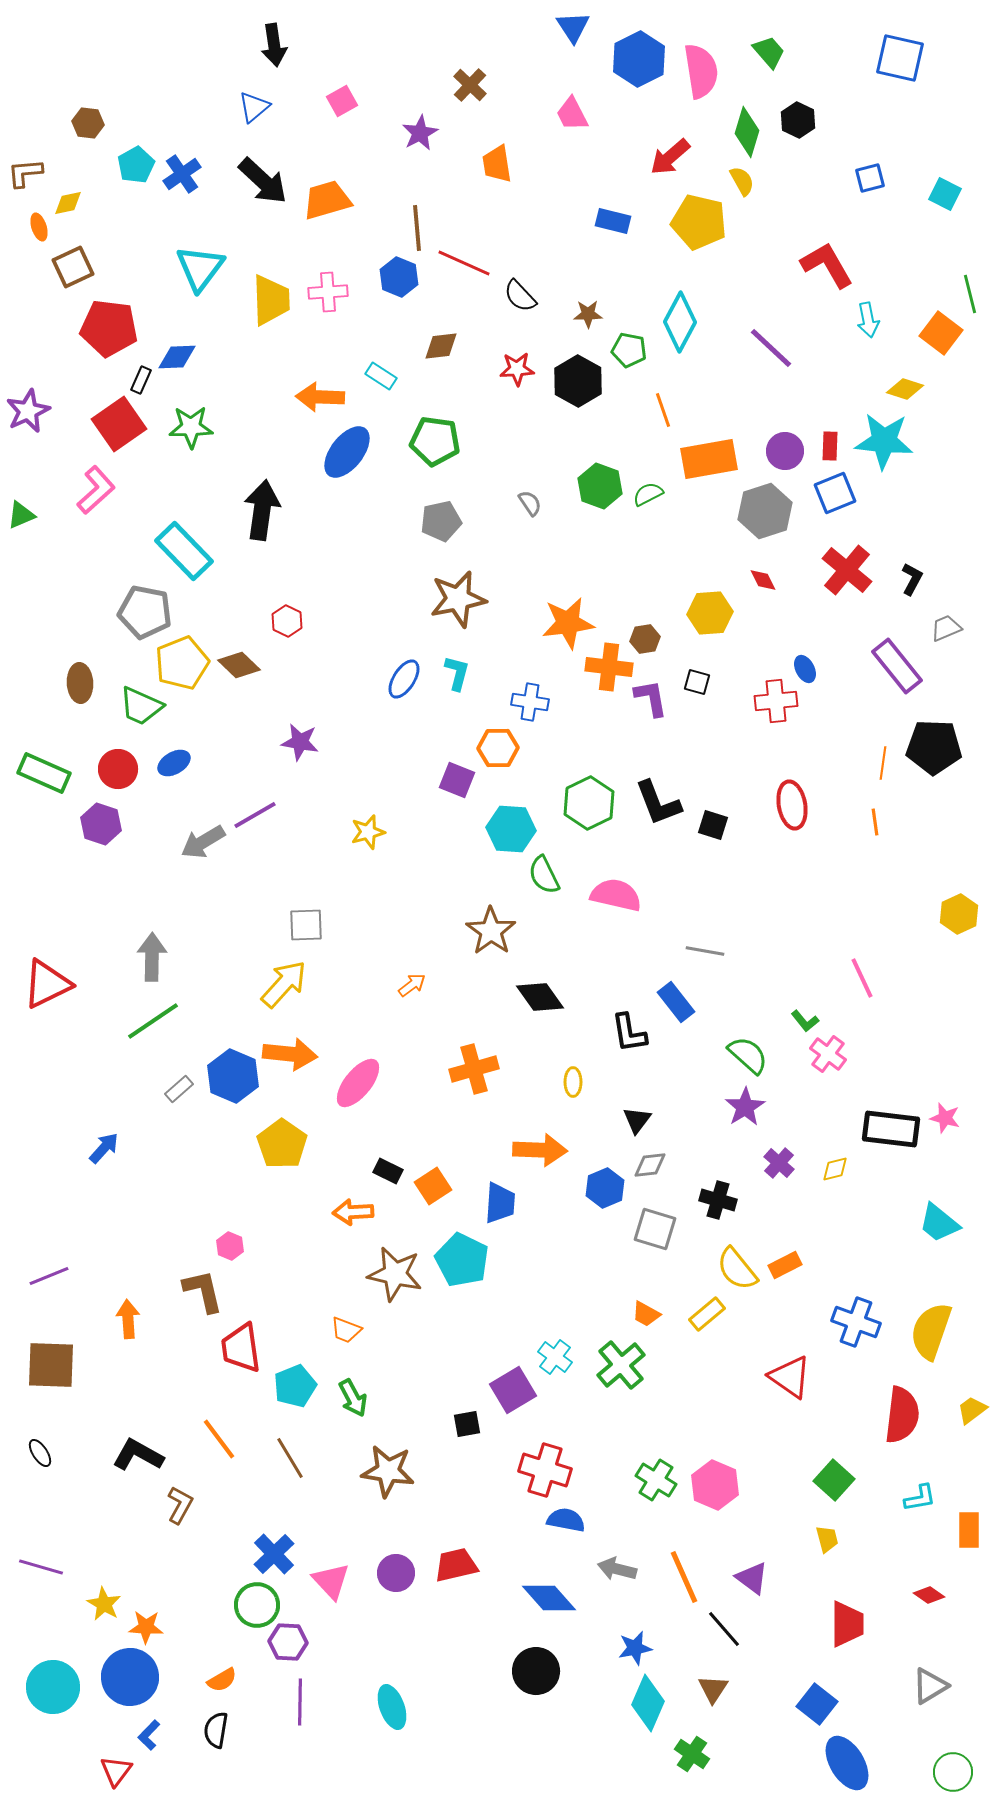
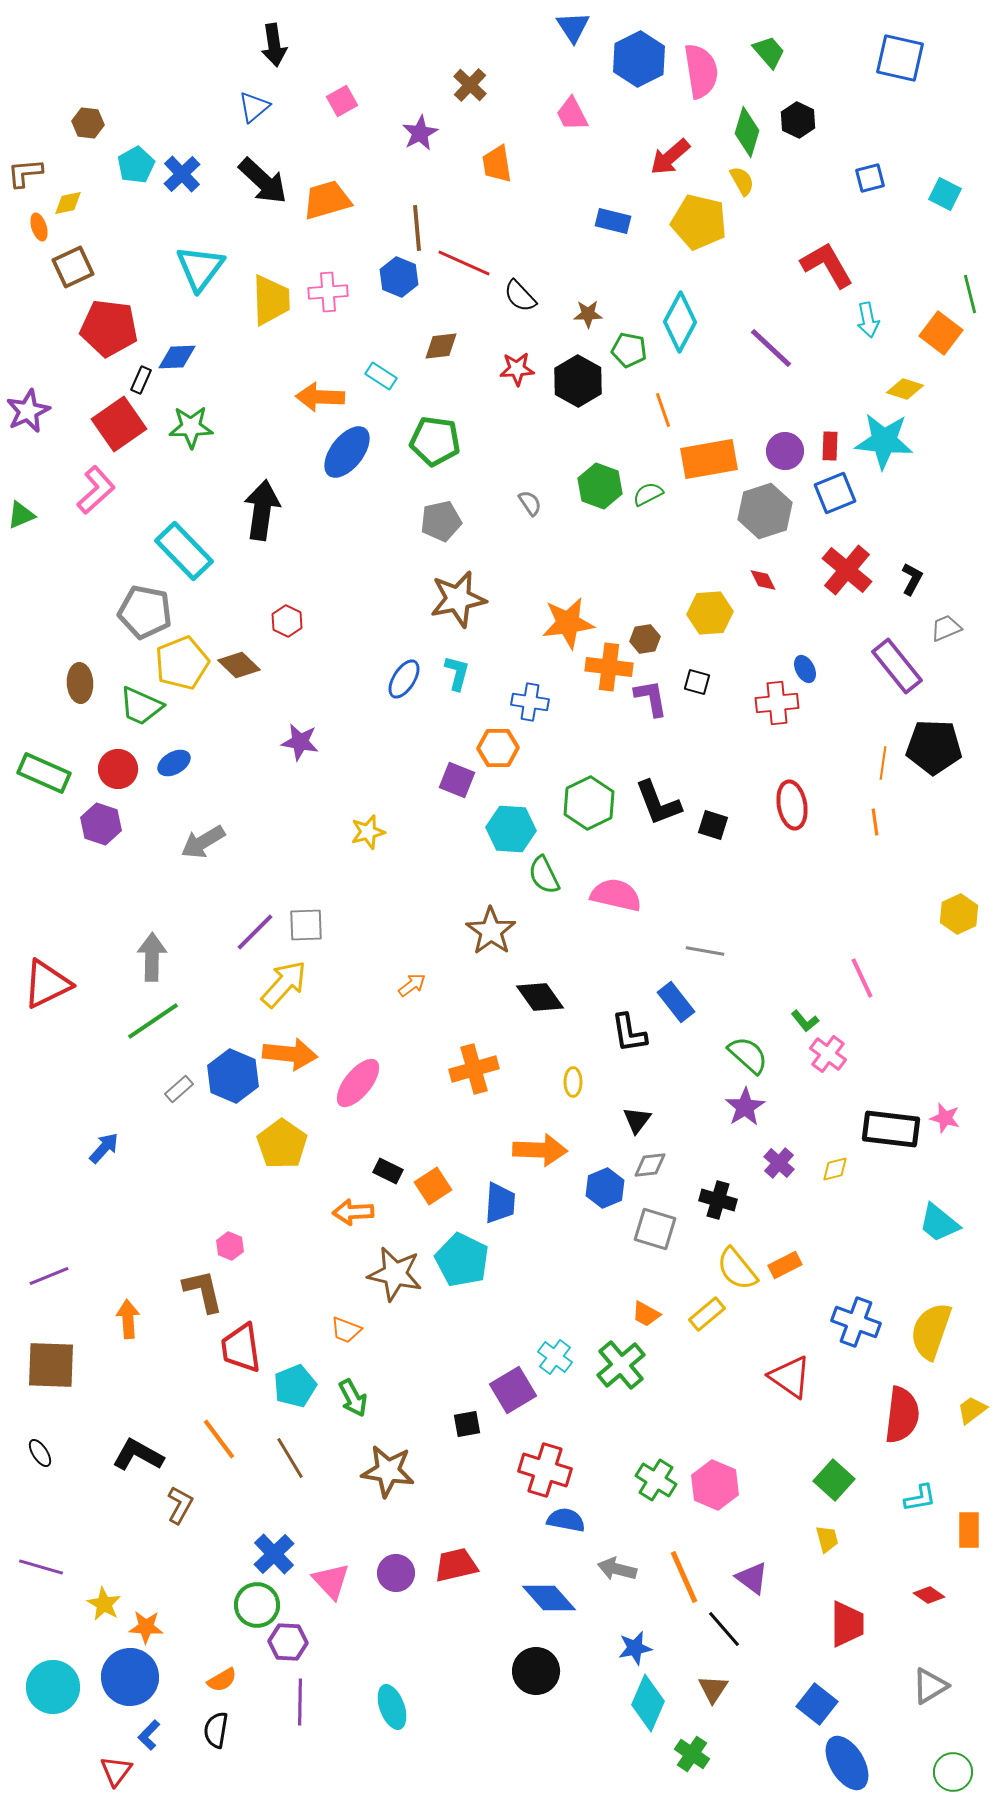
blue cross at (182, 174): rotated 9 degrees counterclockwise
red cross at (776, 701): moved 1 px right, 2 px down
purple line at (255, 815): moved 117 px down; rotated 15 degrees counterclockwise
